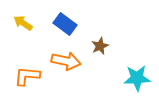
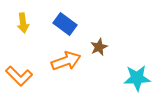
yellow arrow: rotated 132 degrees counterclockwise
brown star: moved 1 px left, 1 px down
orange arrow: rotated 32 degrees counterclockwise
orange L-shape: moved 8 px left; rotated 140 degrees counterclockwise
